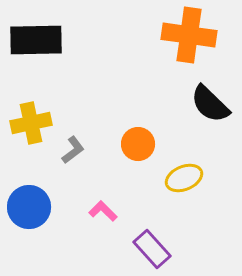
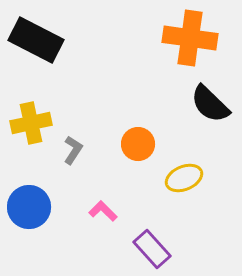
orange cross: moved 1 px right, 3 px down
black rectangle: rotated 28 degrees clockwise
gray L-shape: rotated 20 degrees counterclockwise
